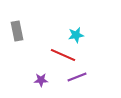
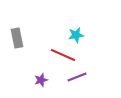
gray rectangle: moved 7 px down
purple star: rotated 16 degrees counterclockwise
